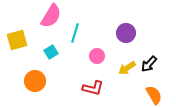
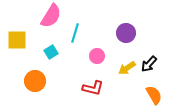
yellow square: rotated 15 degrees clockwise
